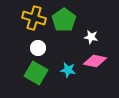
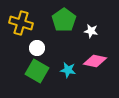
yellow cross: moved 13 px left, 5 px down
white star: moved 6 px up
white circle: moved 1 px left
green square: moved 1 px right, 2 px up
